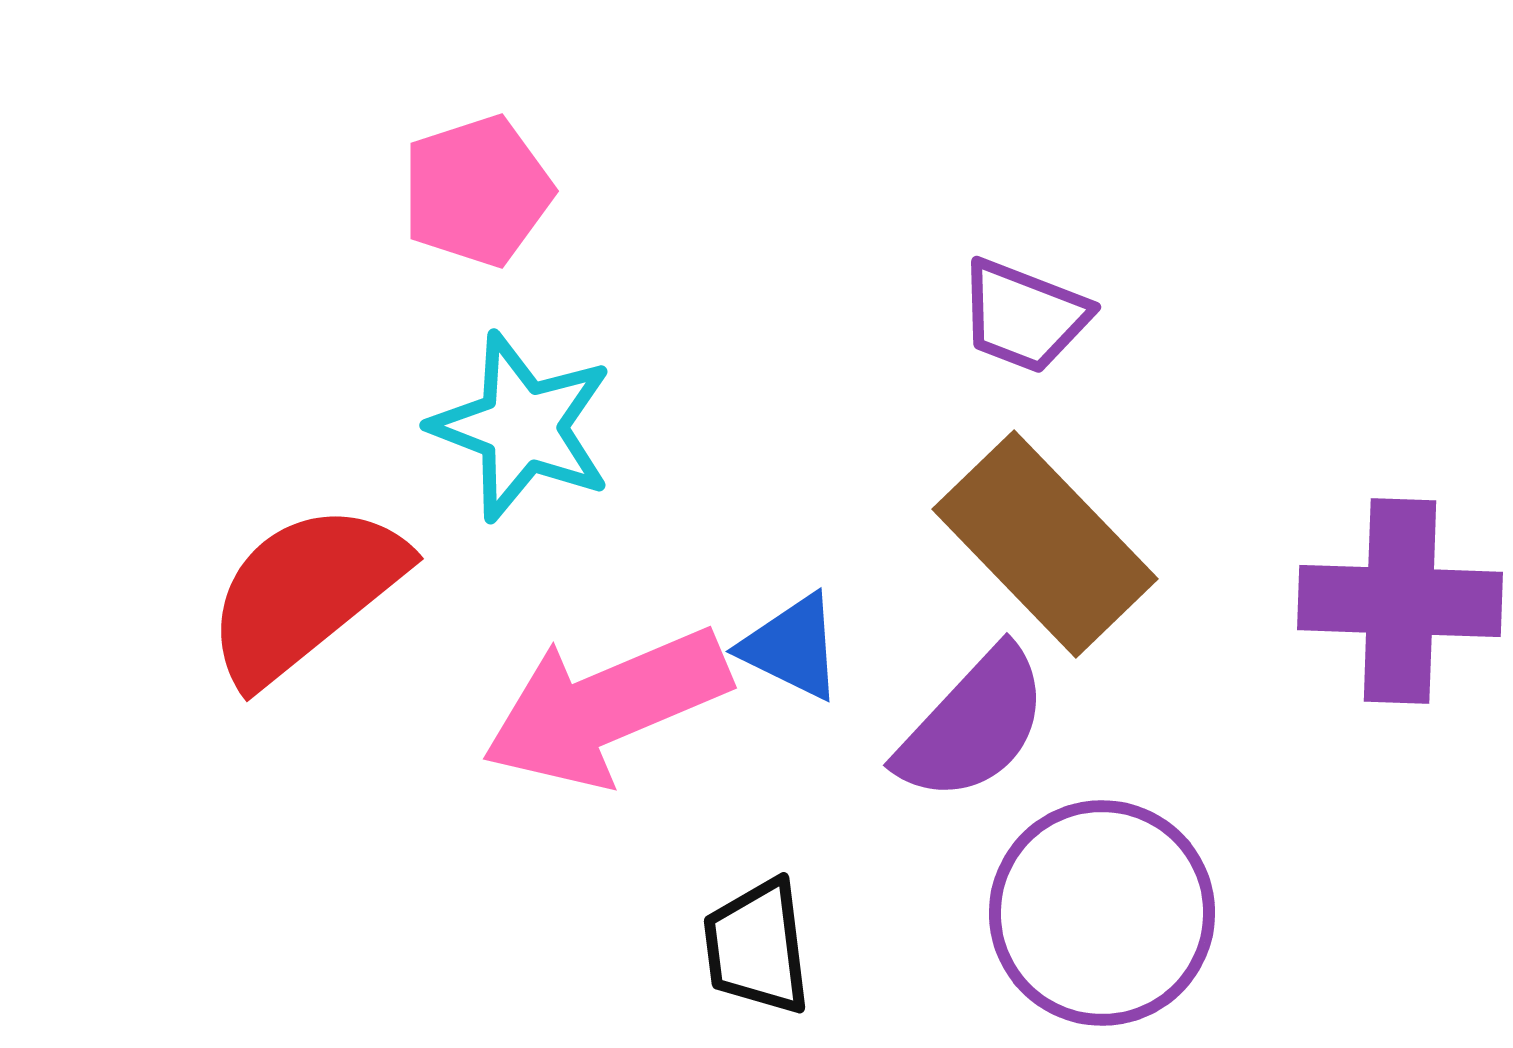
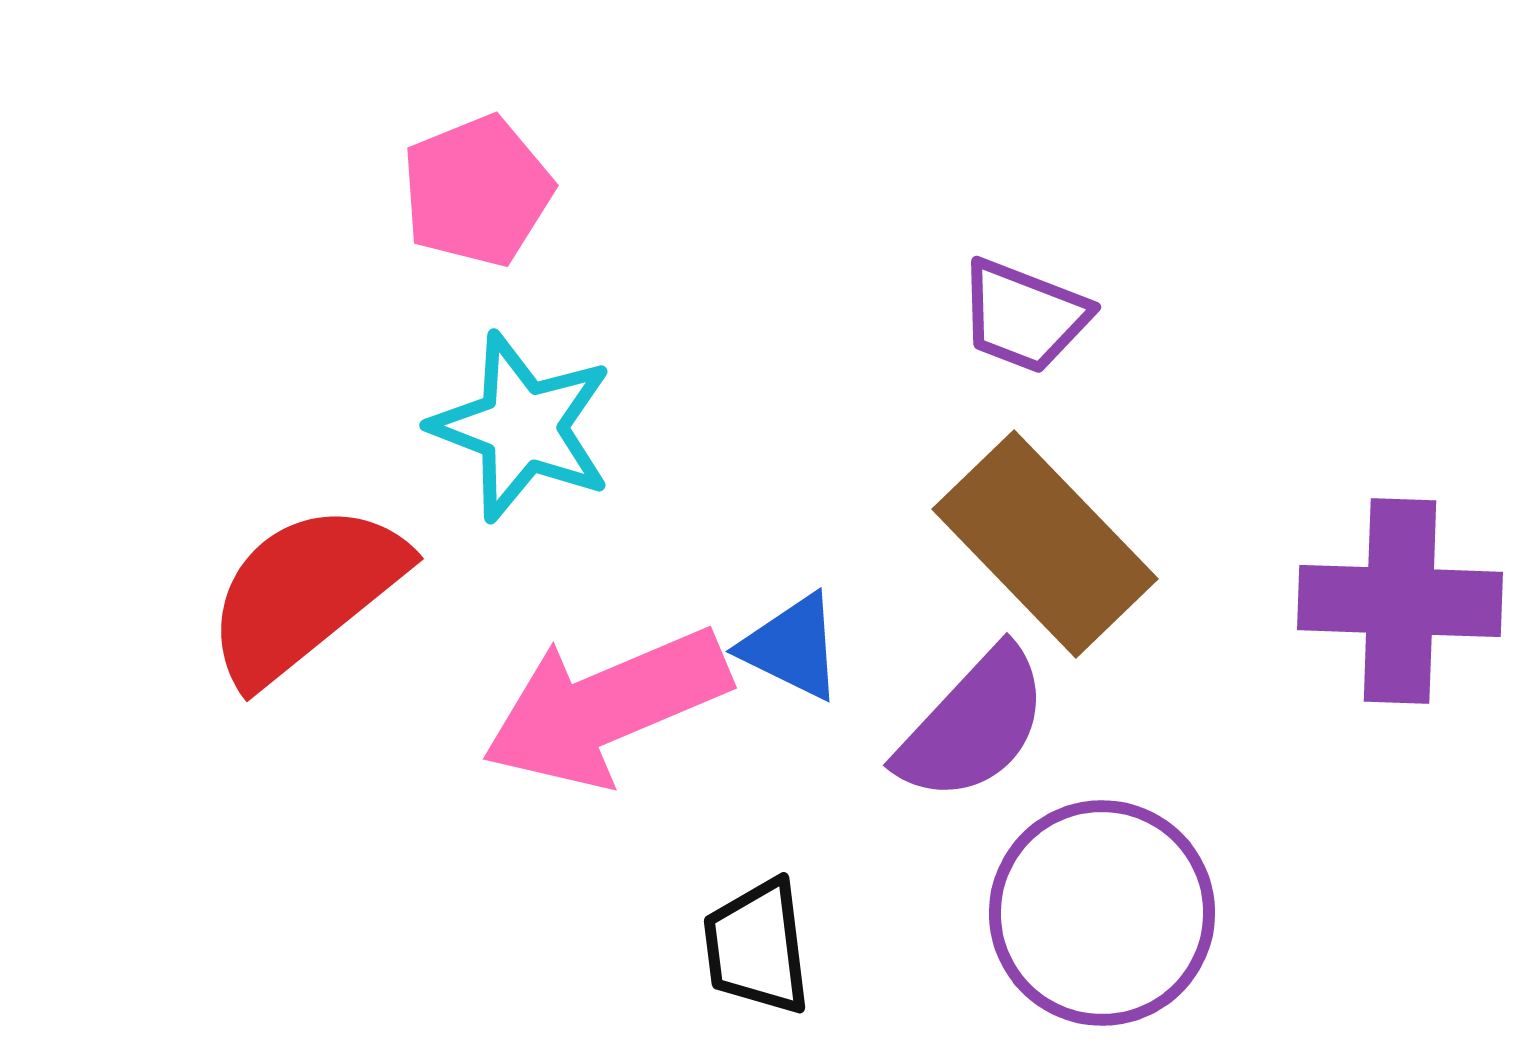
pink pentagon: rotated 4 degrees counterclockwise
